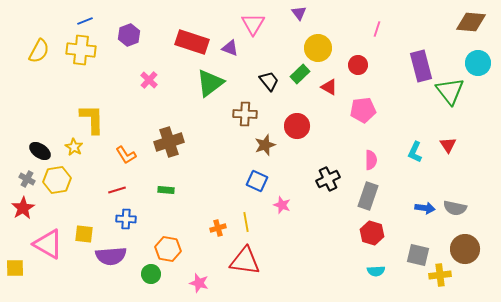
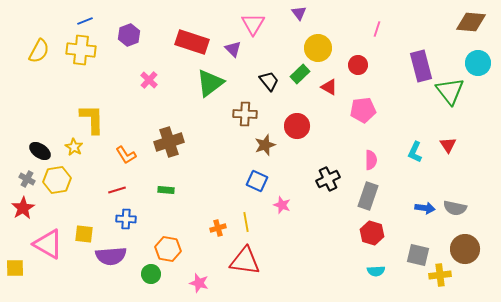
purple triangle at (230, 48): moved 3 px right, 1 px down; rotated 24 degrees clockwise
